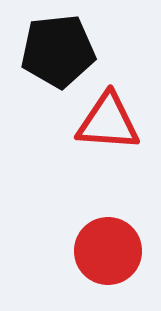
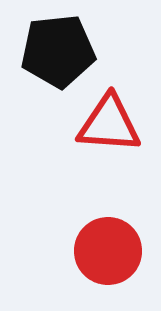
red triangle: moved 1 px right, 2 px down
